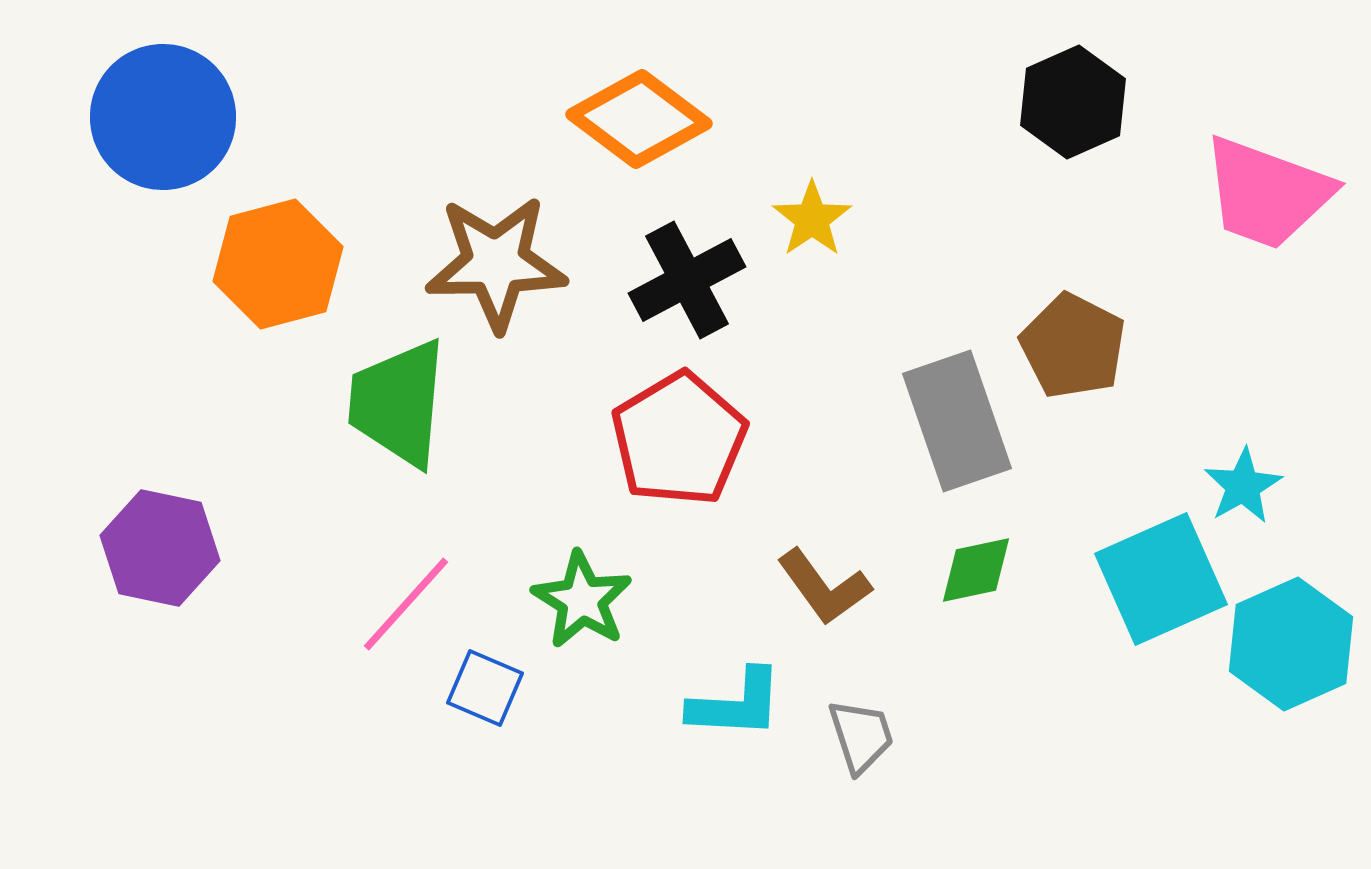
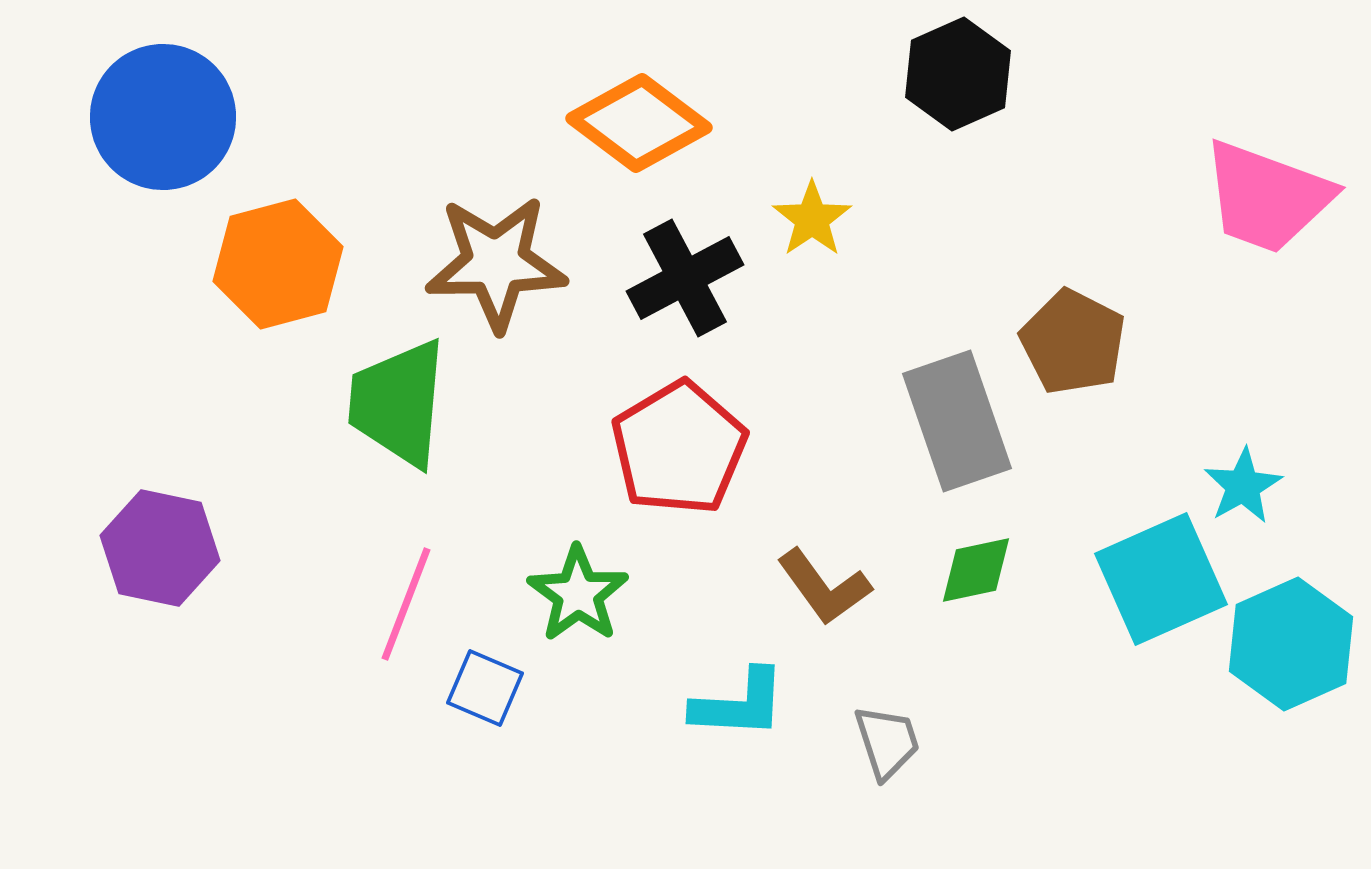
black hexagon: moved 115 px left, 28 px up
orange diamond: moved 4 px down
pink trapezoid: moved 4 px down
black cross: moved 2 px left, 2 px up
brown pentagon: moved 4 px up
red pentagon: moved 9 px down
green star: moved 4 px left, 6 px up; rotated 4 degrees clockwise
pink line: rotated 21 degrees counterclockwise
cyan L-shape: moved 3 px right
gray trapezoid: moved 26 px right, 6 px down
